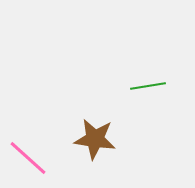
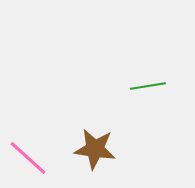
brown star: moved 10 px down
